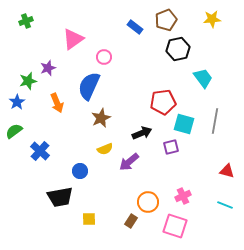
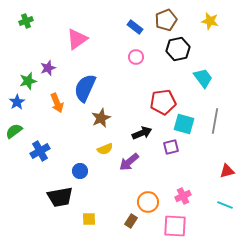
yellow star: moved 2 px left, 2 px down; rotated 18 degrees clockwise
pink triangle: moved 4 px right
pink circle: moved 32 px right
blue semicircle: moved 4 px left, 2 px down
blue cross: rotated 18 degrees clockwise
red triangle: rotated 28 degrees counterclockwise
pink square: rotated 15 degrees counterclockwise
